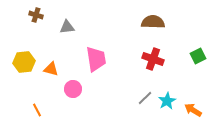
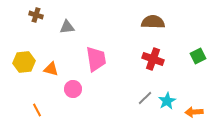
orange arrow: moved 1 px right, 2 px down; rotated 36 degrees counterclockwise
